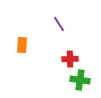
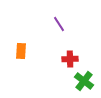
orange rectangle: moved 1 px left, 6 px down
green cross: moved 4 px right, 1 px down; rotated 30 degrees clockwise
